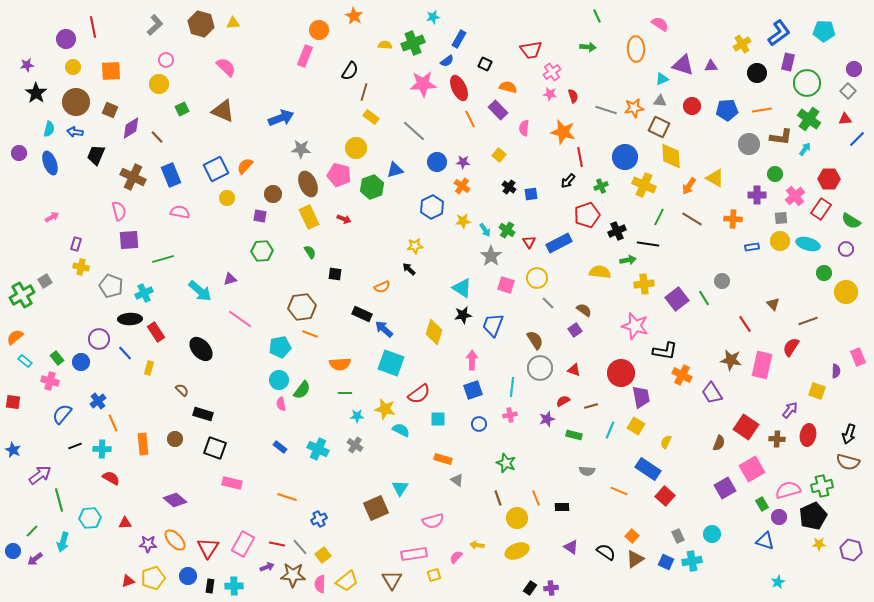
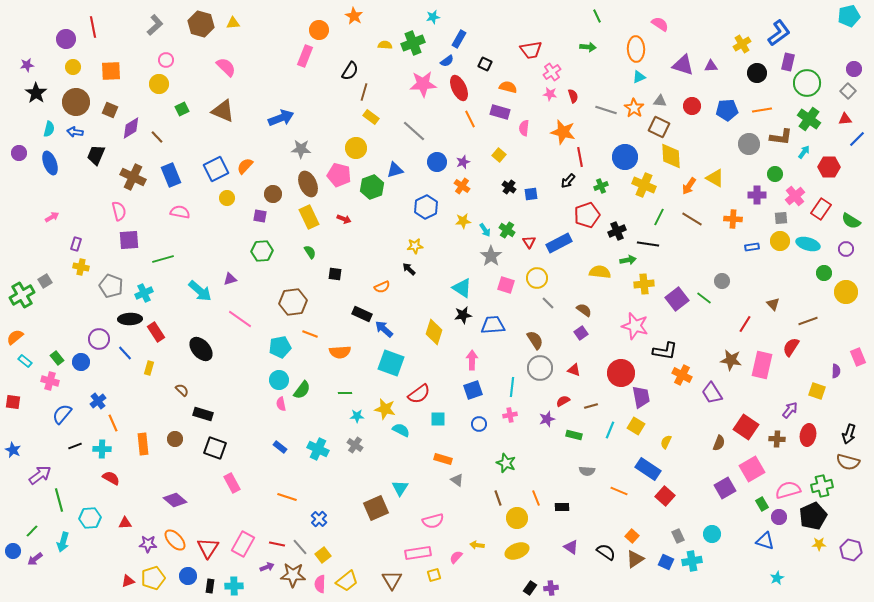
cyan pentagon at (824, 31): moved 25 px right, 15 px up; rotated 15 degrees counterclockwise
cyan triangle at (662, 79): moved 23 px left, 2 px up
orange star at (634, 108): rotated 30 degrees counterclockwise
purple rectangle at (498, 110): moved 2 px right, 2 px down; rotated 30 degrees counterclockwise
cyan arrow at (805, 149): moved 1 px left, 3 px down
purple star at (463, 162): rotated 24 degrees counterclockwise
red hexagon at (829, 179): moved 12 px up
blue hexagon at (432, 207): moved 6 px left
green line at (704, 298): rotated 21 degrees counterclockwise
brown hexagon at (302, 307): moved 9 px left, 5 px up
red line at (745, 324): rotated 66 degrees clockwise
blue trapezoid at (493, 325): rotated 65 degrees clockwise
purple square at (575, 330): moved 6 px right, 3 px down
orange semicircle at (340, 364): moved 12 px up
pink rectangle at (232, 483): rotated 48 degrees clockwise
blue cross at (319, 519): rotated 21 degrees counterclockwise
pink rectangle at (414, 554): moved 4 px right, 1 px up
cyan star at (778, 582): moved 1 px left, 4 px up
